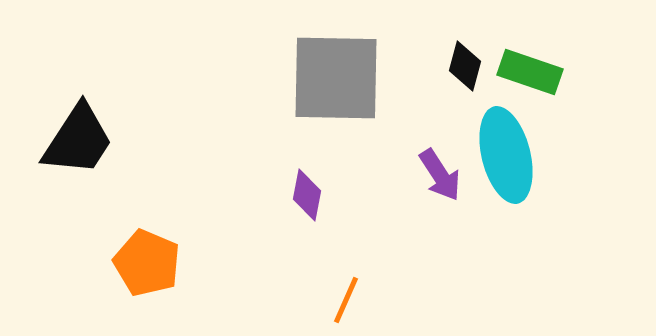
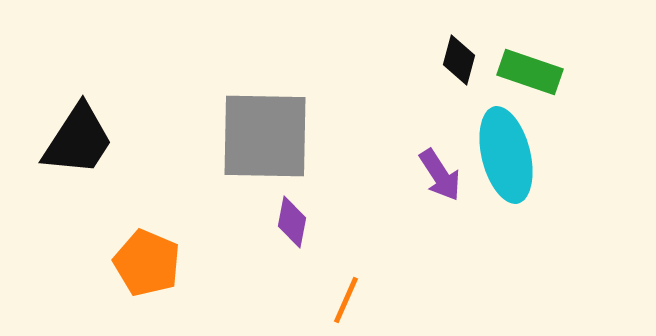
black diamond: moved 6 px left, 6 px up
gray square: moved 71 px left, 58 px down
purple diamond: moved 15 px left, 27 px down
